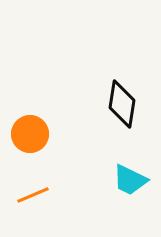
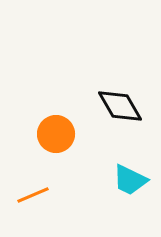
black diamond: moved 2 px left, 2 px down; rotated 39 degrees counterclockwise
orange circle: moved 26 px right
